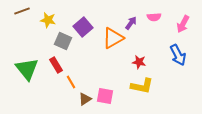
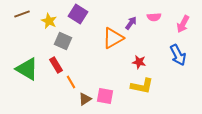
brown line: moved 3 px down
yellow star: moved 1 px right, 1 px down; rotated 14 degrees clockwise
purple square: moved 5 px left, 13 px up; rotated 18 degrees counterclockwise
green triangle: rotated 20 degrees counterclockwise
